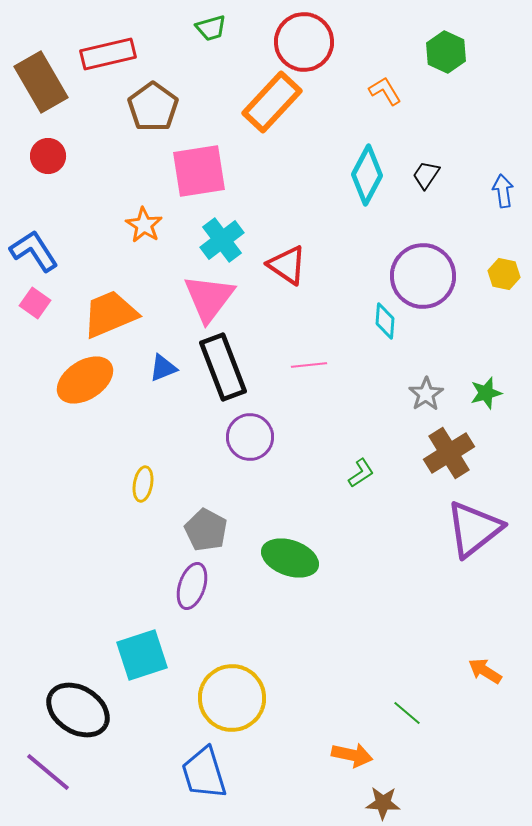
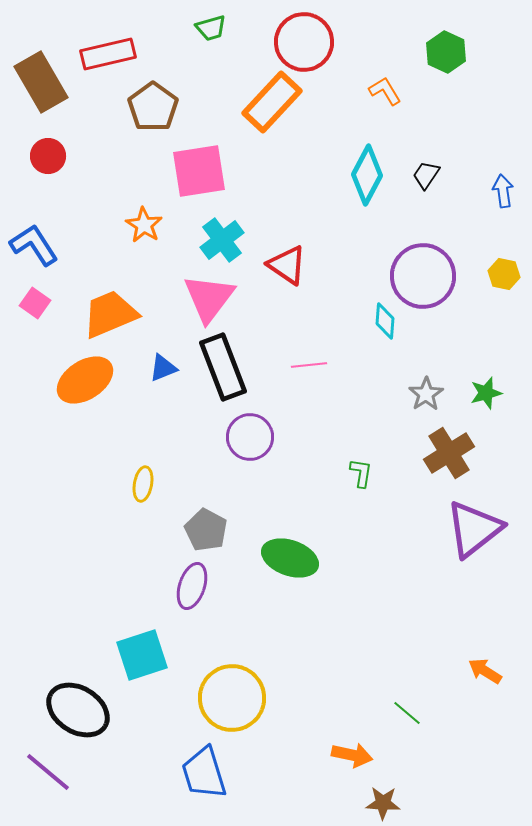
blue L-shape at (34, 251): moved 6 px up
green L-shape at (361, 473): rotated 48 degrees counterclockwise
